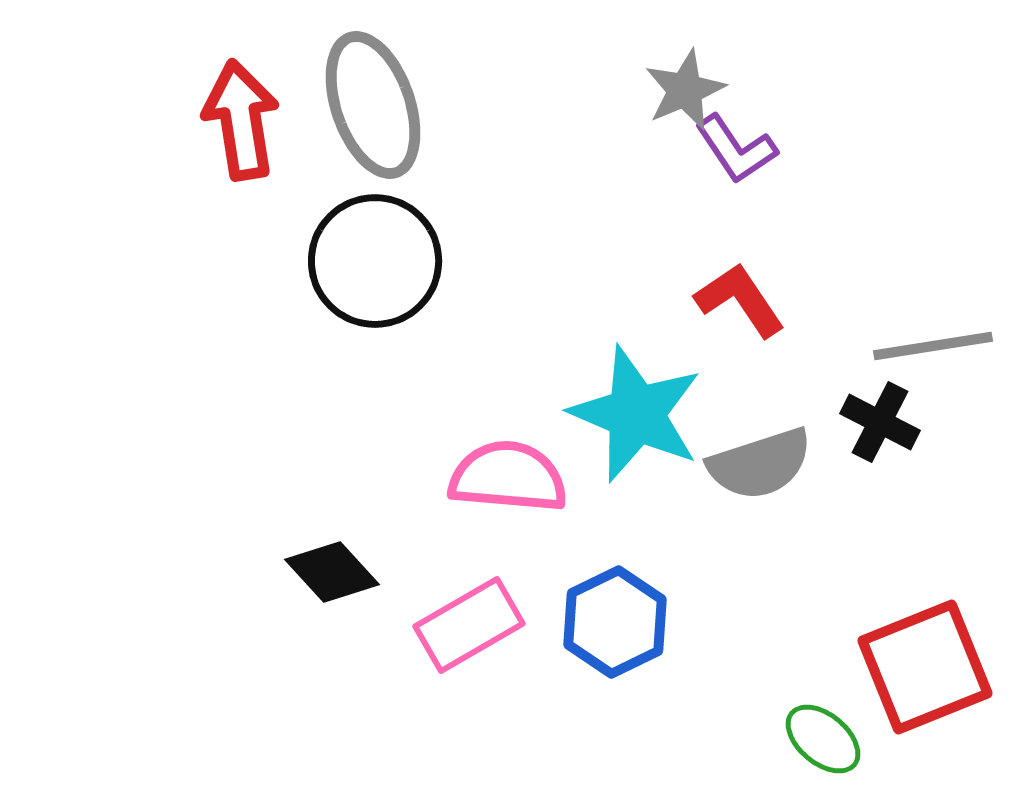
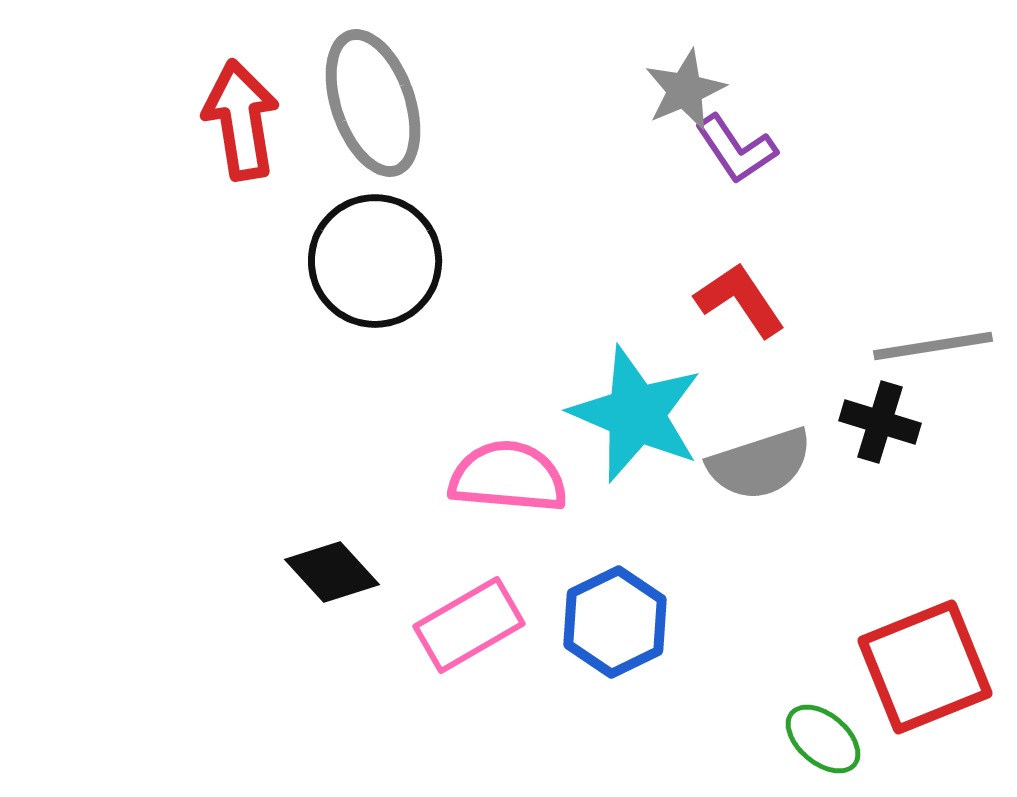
gray ellipse: moved 2 px up
black cross: rotated 10 degrees counterclockwise
